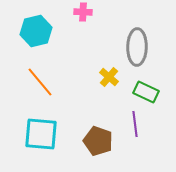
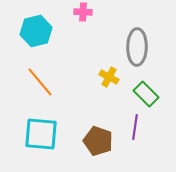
yellow cross: rotated 12 degrees counterclockwise
green rectangle: moved 2 px down; rotated 20 degrees clockwise
purple line: moved 3 px down; rotated 15 degrees clockwise
